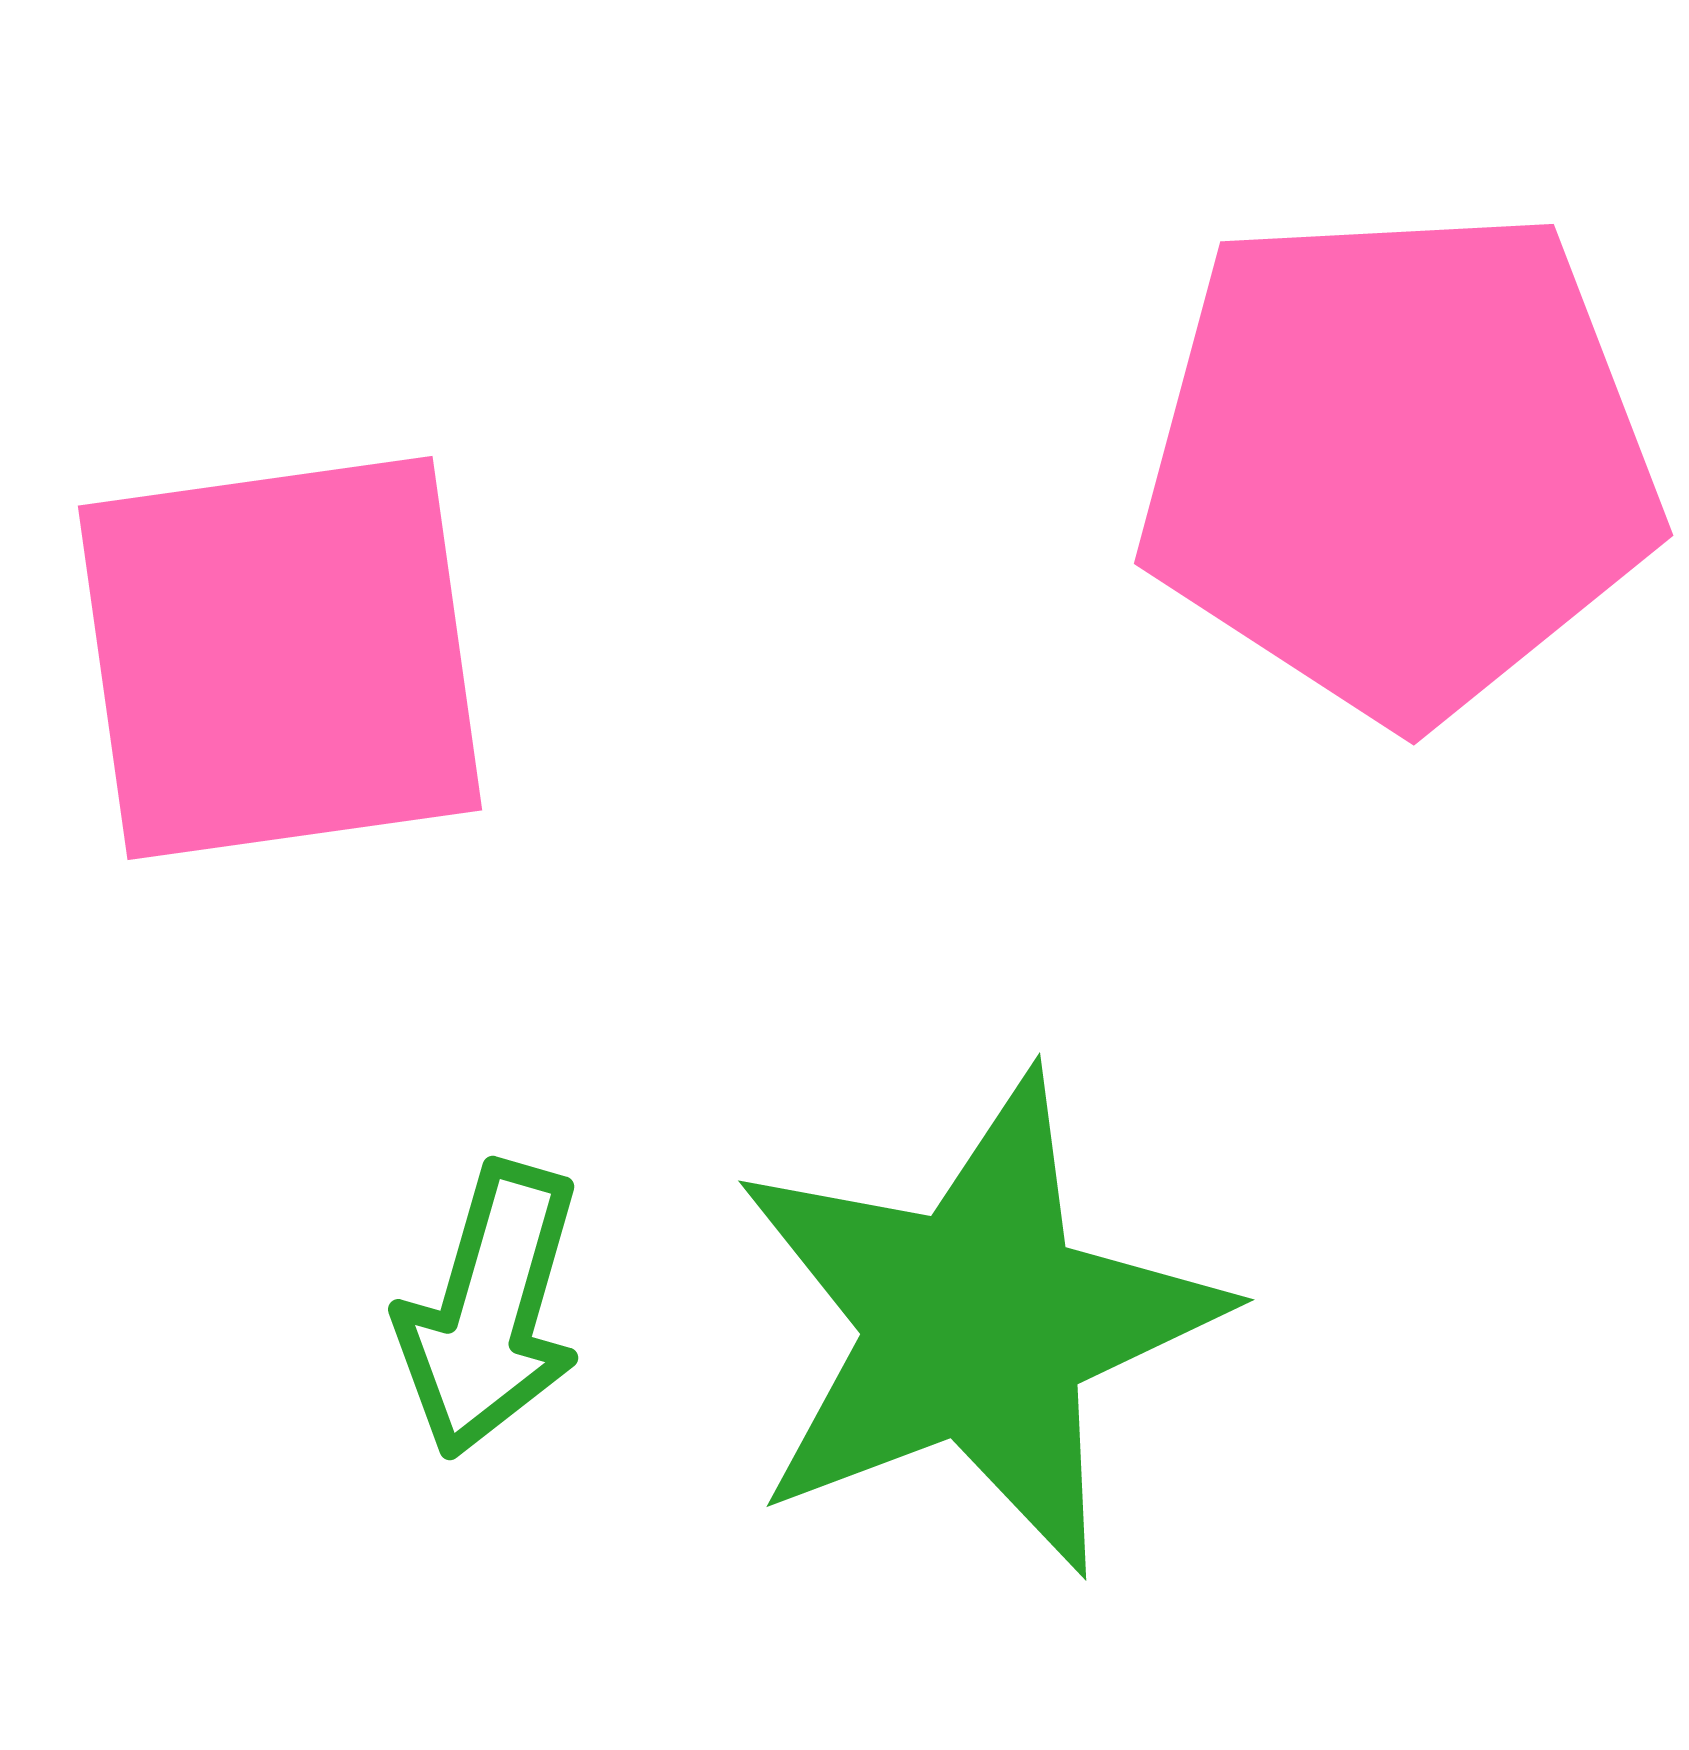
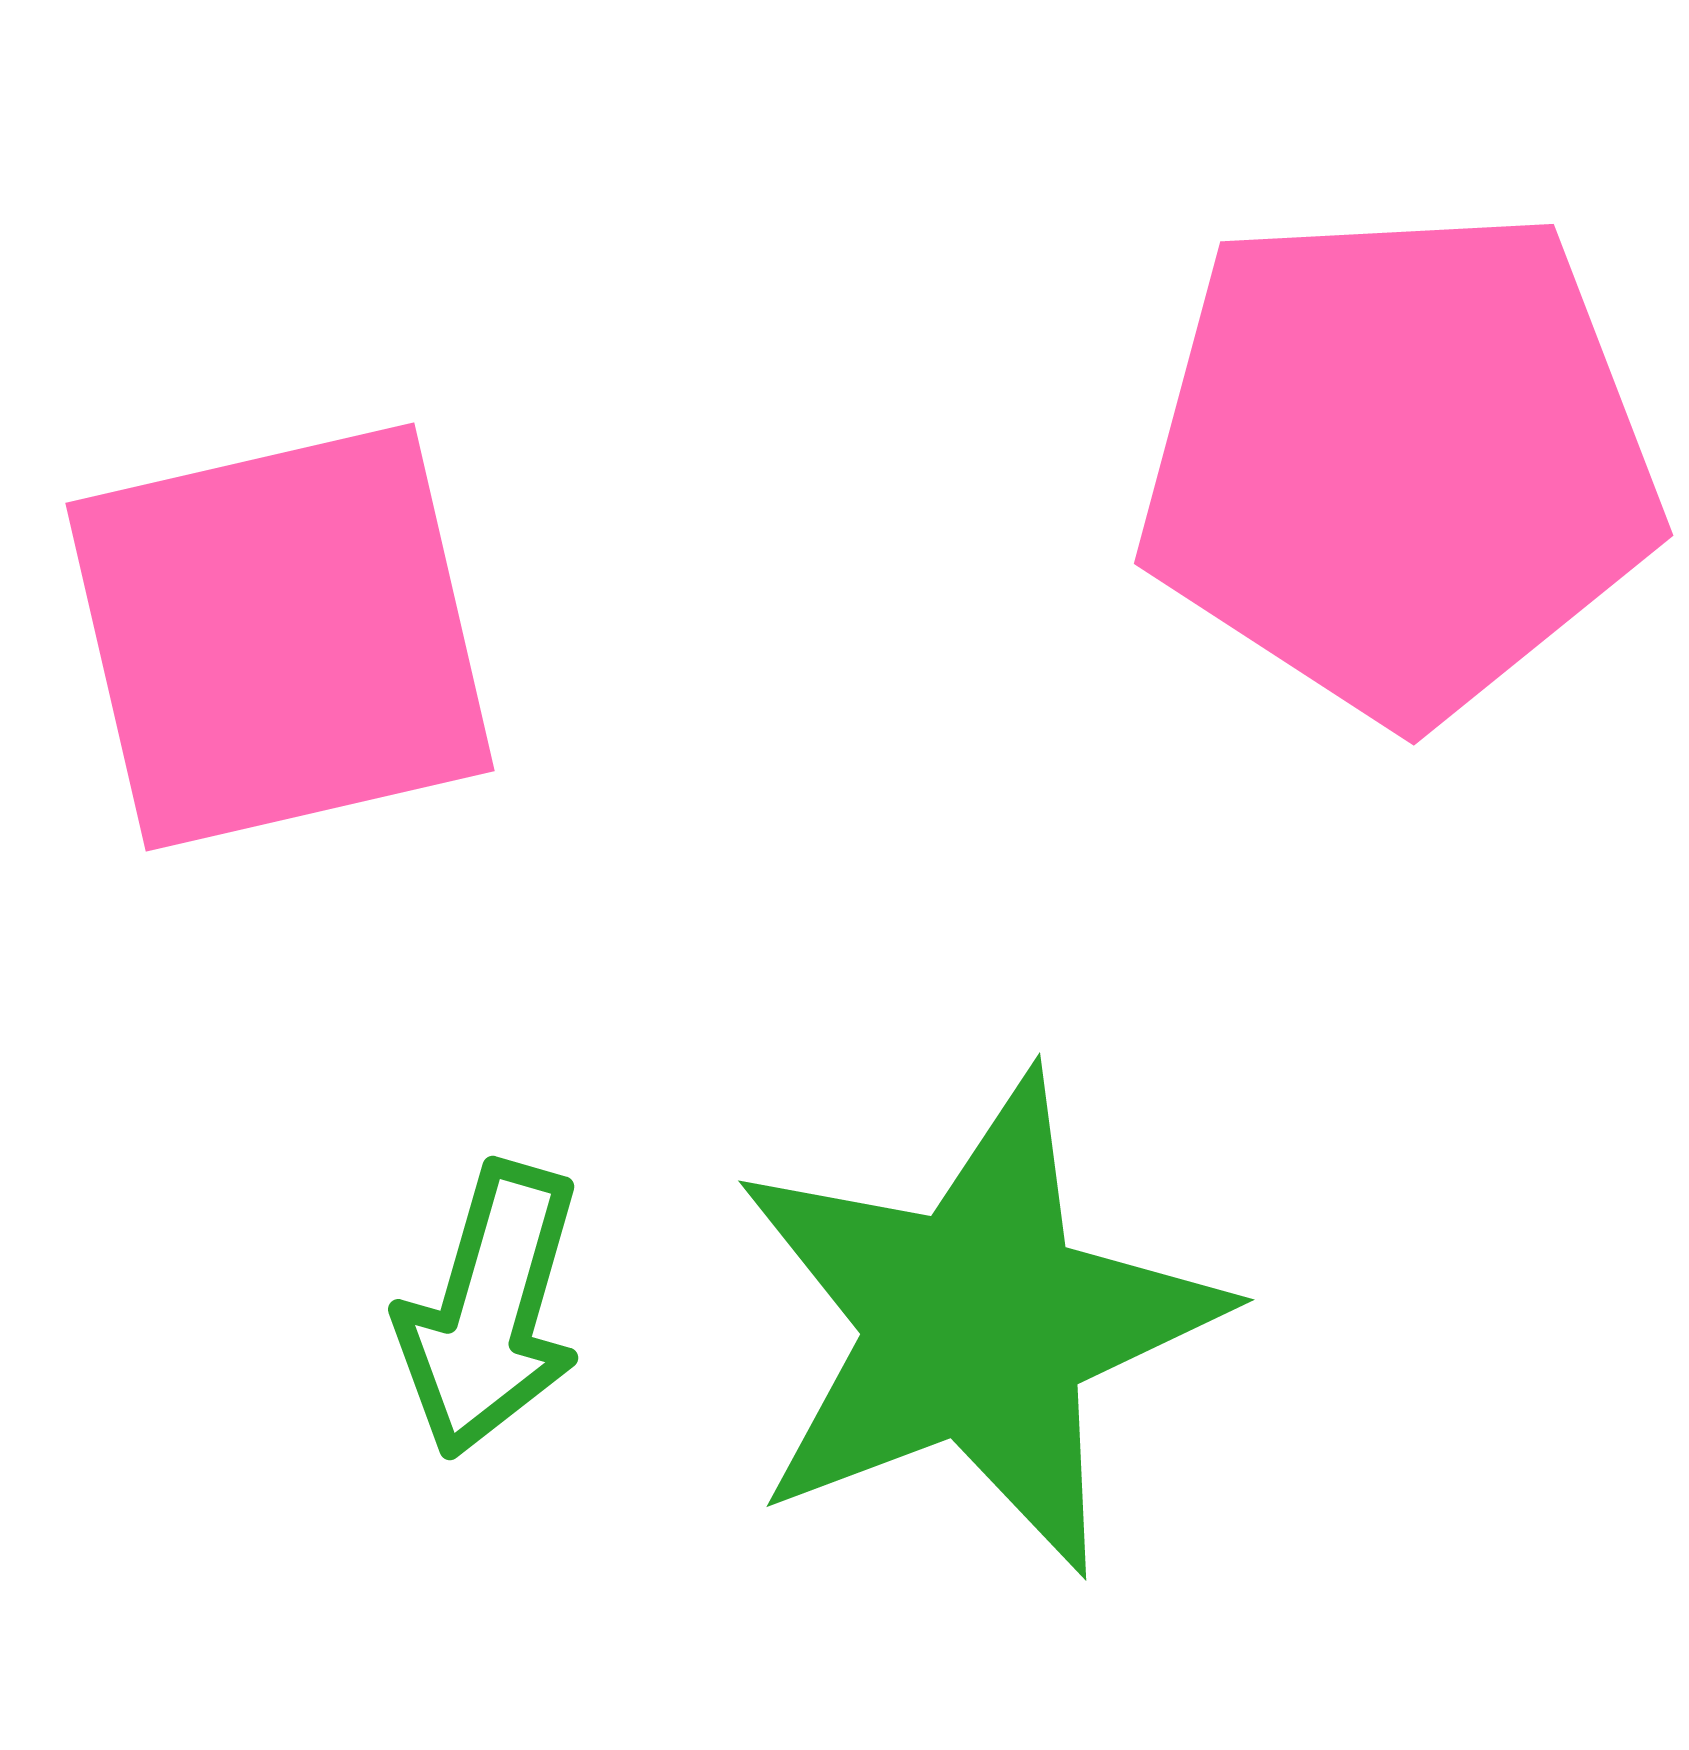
pink square: moved 21 px up; rotated 5 degrees counterclockwise
